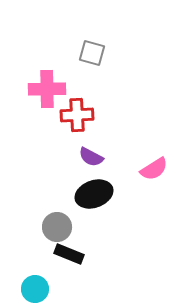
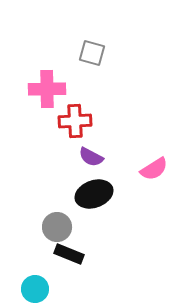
red cross: moved 2 px left, 6 px down
